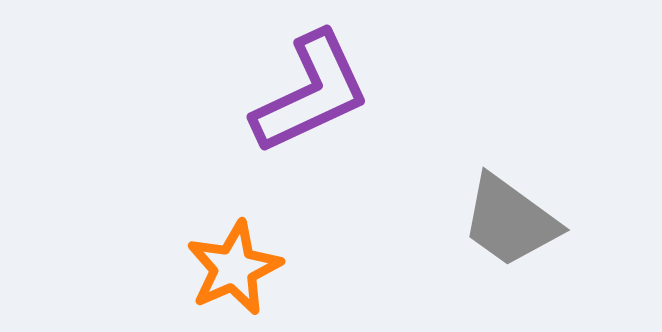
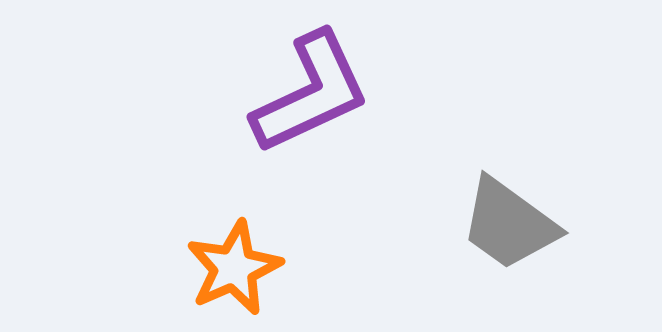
gray trapezoid: moved 1 px left, 3 px down
